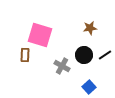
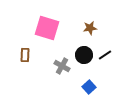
pink square: moved 7 px right, 7 px up
